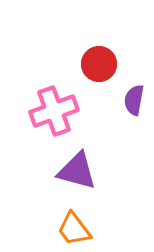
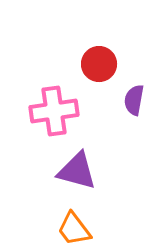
pink cross: rotated 12 degrees clockwise
